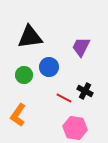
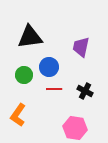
purple trapezoid: rotated 15 degrees counterclockwise
red line: moved 10 px left, 9 px up; rotated 28 degrees counterclockwise
